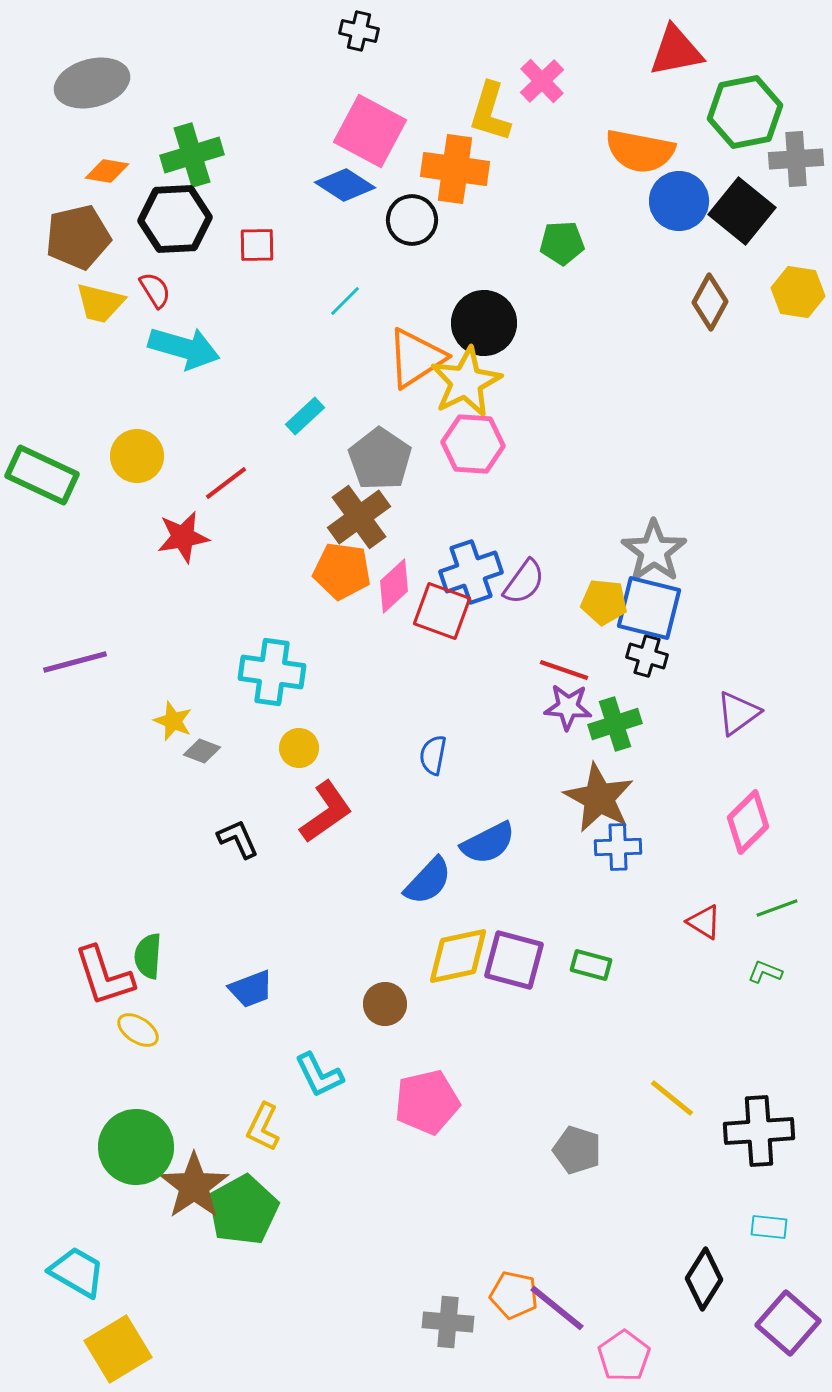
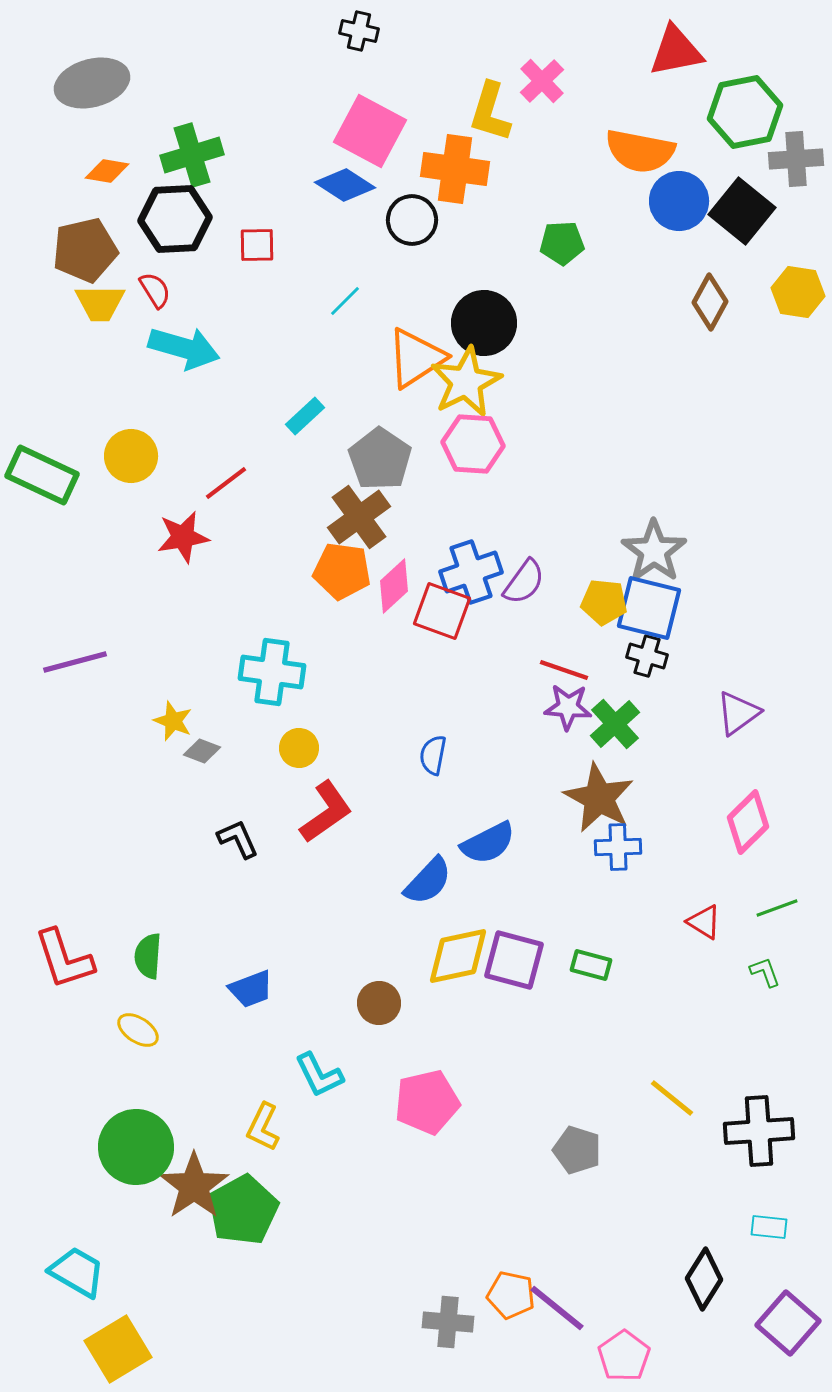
brown pentagon at (78, 237): moved 7 px right, 13 px down
yellow trapezoid at (100, 303): rotated 14 degrees counterclockwise
yellow circle at (137, 456): moved 6 px left
green cross at (615, 724): rotated 24 degrees counterclockwise
green L-shape at (765, 972): rotated 48 degrees clockwise
red L-shape at (104, 976): moved 40 px left, 17 px up
brown circle at (385, 1004): moved 6 px left, 1 px up
orange pentagon at (514, 1295): moved 3 px left
